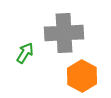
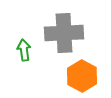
green arrow: moved 1 px left, 3 px up; rotated 40 degrees counterclockwise
